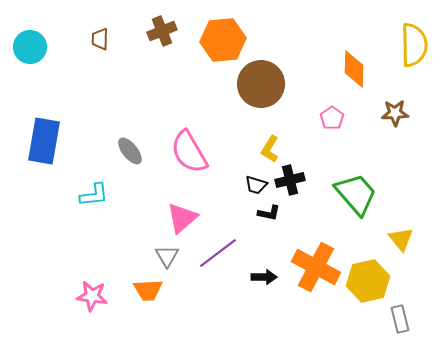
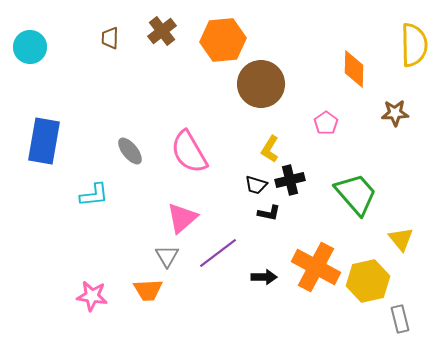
brown cross: rotated 16 degrees counterclockwise
brown trapezoid: moved 10 px right, 1 px up
pink pentagon: moved 6 px left, 5 px down
